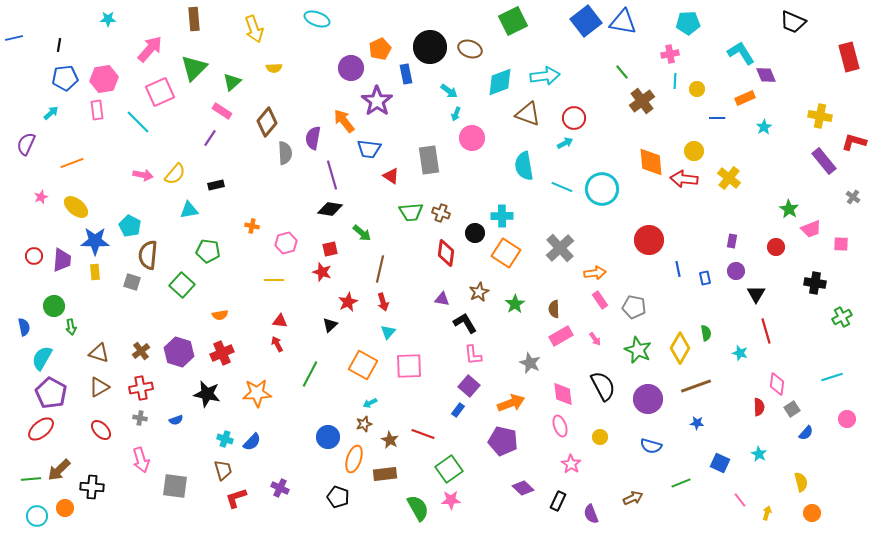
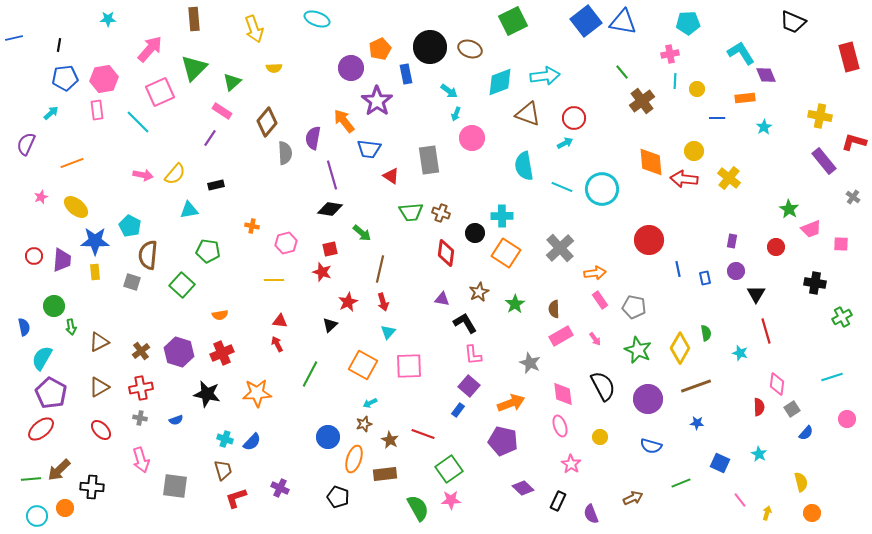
orange rectangle at (745, 98): rotated 18 degrees clockwise
brown triangle at (99, 353): moved 11 px up; rotated 45 degrees counterclockwise
